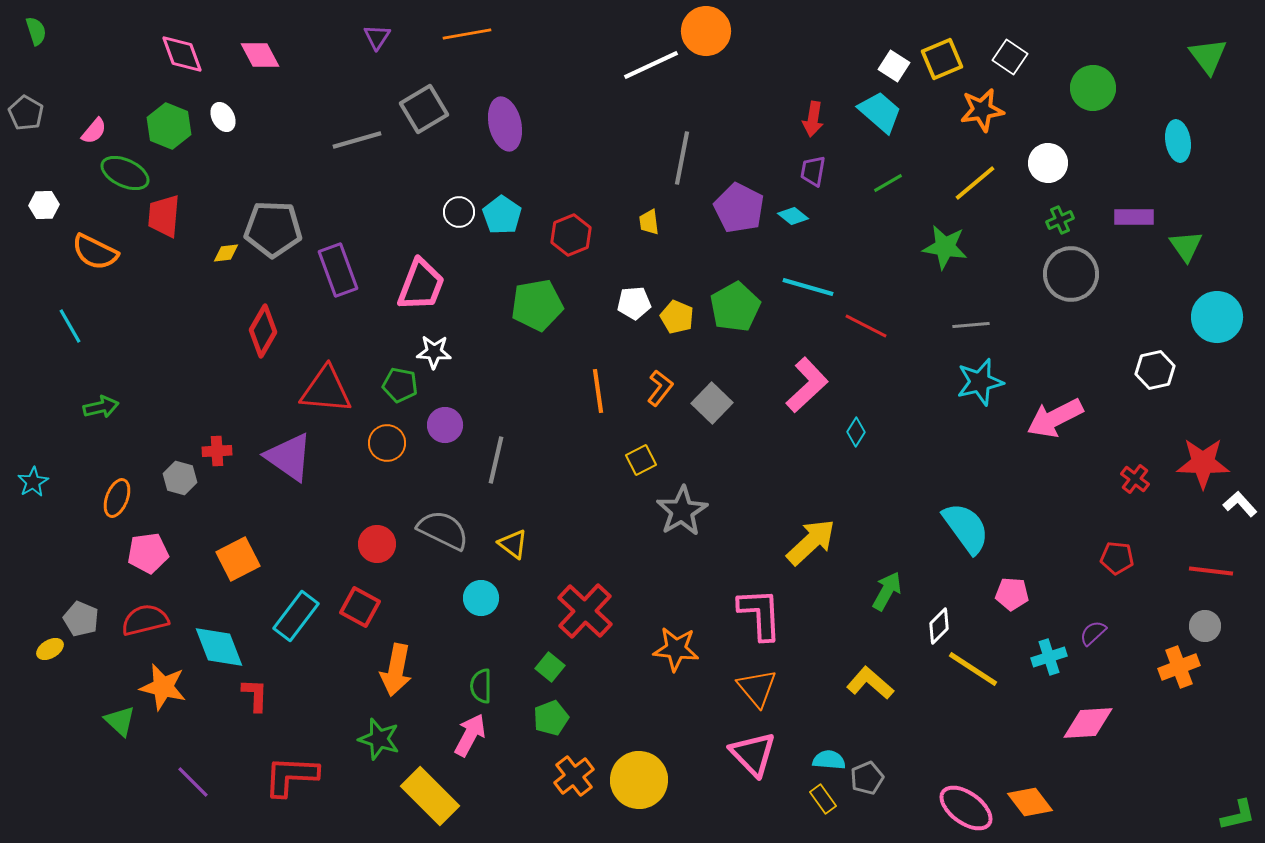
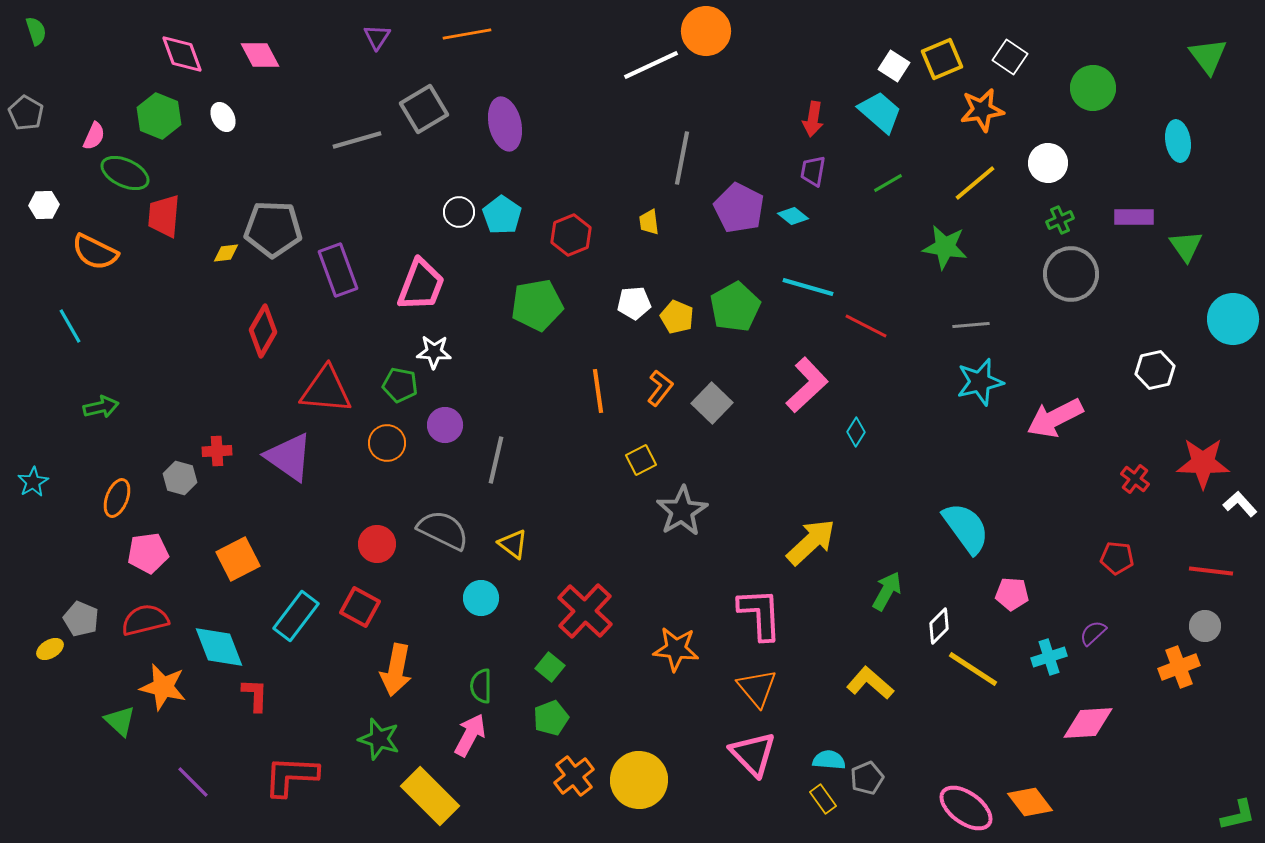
green hexagon at (169, 126): moved 10 px left, 10 px up
pink semicircle at (94, 131): moved 5 px down; rotated 16 degrees counterclockwise
cyan circle at (1217, 317): moved 16 px right, 2 px down
